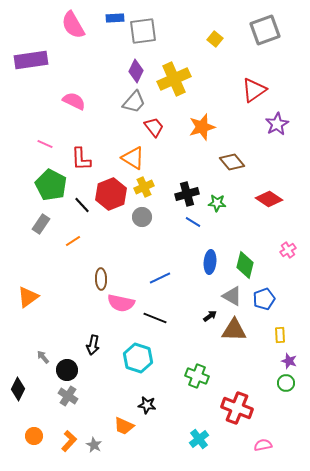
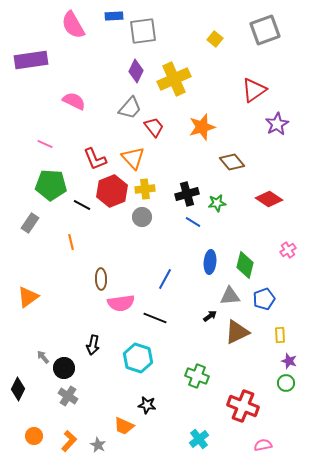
blue rectangle at (115, 18): moved 1 px left, 2 px up
gray trapezoid at (134, 102): moved 4 px left, 6 px down
orange triangle at (133, 158): rotated 15 degrees clockwise
red L-shape at (81, 159): moved 14 px right; rotated 20 degrees counterclockwise
green pentagon at (51, 185): rotated 24 degrees counterclockwise
yellow cross at (144, 187): moved 1 px right, 2 px down; rotated 18 degrees clockwise
red hexagon at (111, 194): moved 1 px right, 3 px up
green star at (217, 203): rotated 12 degrees counterclockwise
black line at (82, 205): rotated 18 degrees counterclockwise
gray rectangle at (41, 224): moved 11 px left, 1 px up
orange line at (73, 241): moved 2 px left, 1 px down; rotated 70 degrees counterclockwise
blue line at (160, 278): moved 5 px right, 1 px down; rotated 35 degrees counterclockwise
gray triangle at (232, 296): moved 2 px left; rotated 35 degrees counterclockwise
pink semicircle at (121, 303): rotated 20 degrees counterclockwise
brown triangle at (234, 330): moved 3 px right, 2 px down; rotated 28 degrees counterclockwise
black circle at (67, 370): moved 3 px left, 2 px up
red cross at (237, 408): moved 6 px right, 2 px up
gray star at (94, 445): moved 4 px right
